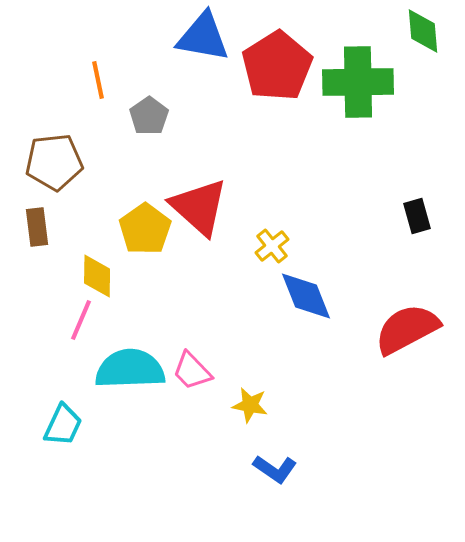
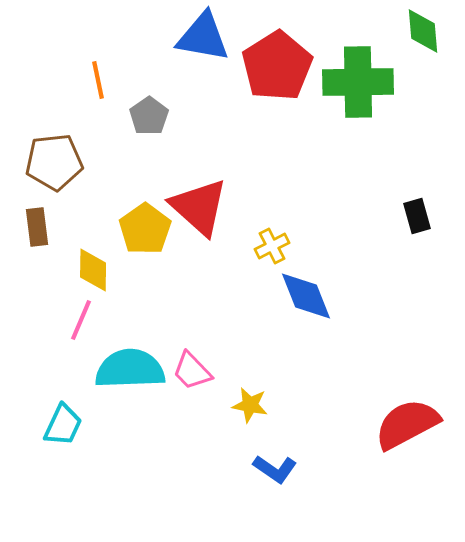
yellow cross: rotated 12 degrees clockwise
yellow diamond: moved 4 px left, 6 px up
red semicircle: moved 95 px down
